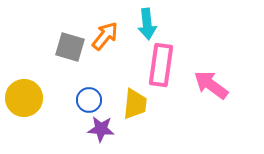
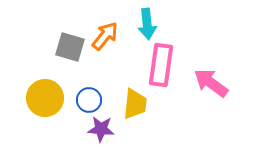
pink arrow: moved 2 px up
yellow circle: moved 21 px right
